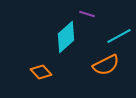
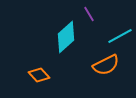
purple line: moved 2 px right; rotated 42 degrees clockwise
cyan line: moved 1 px right
orange diamond: moved 2 px left, 3 px down
